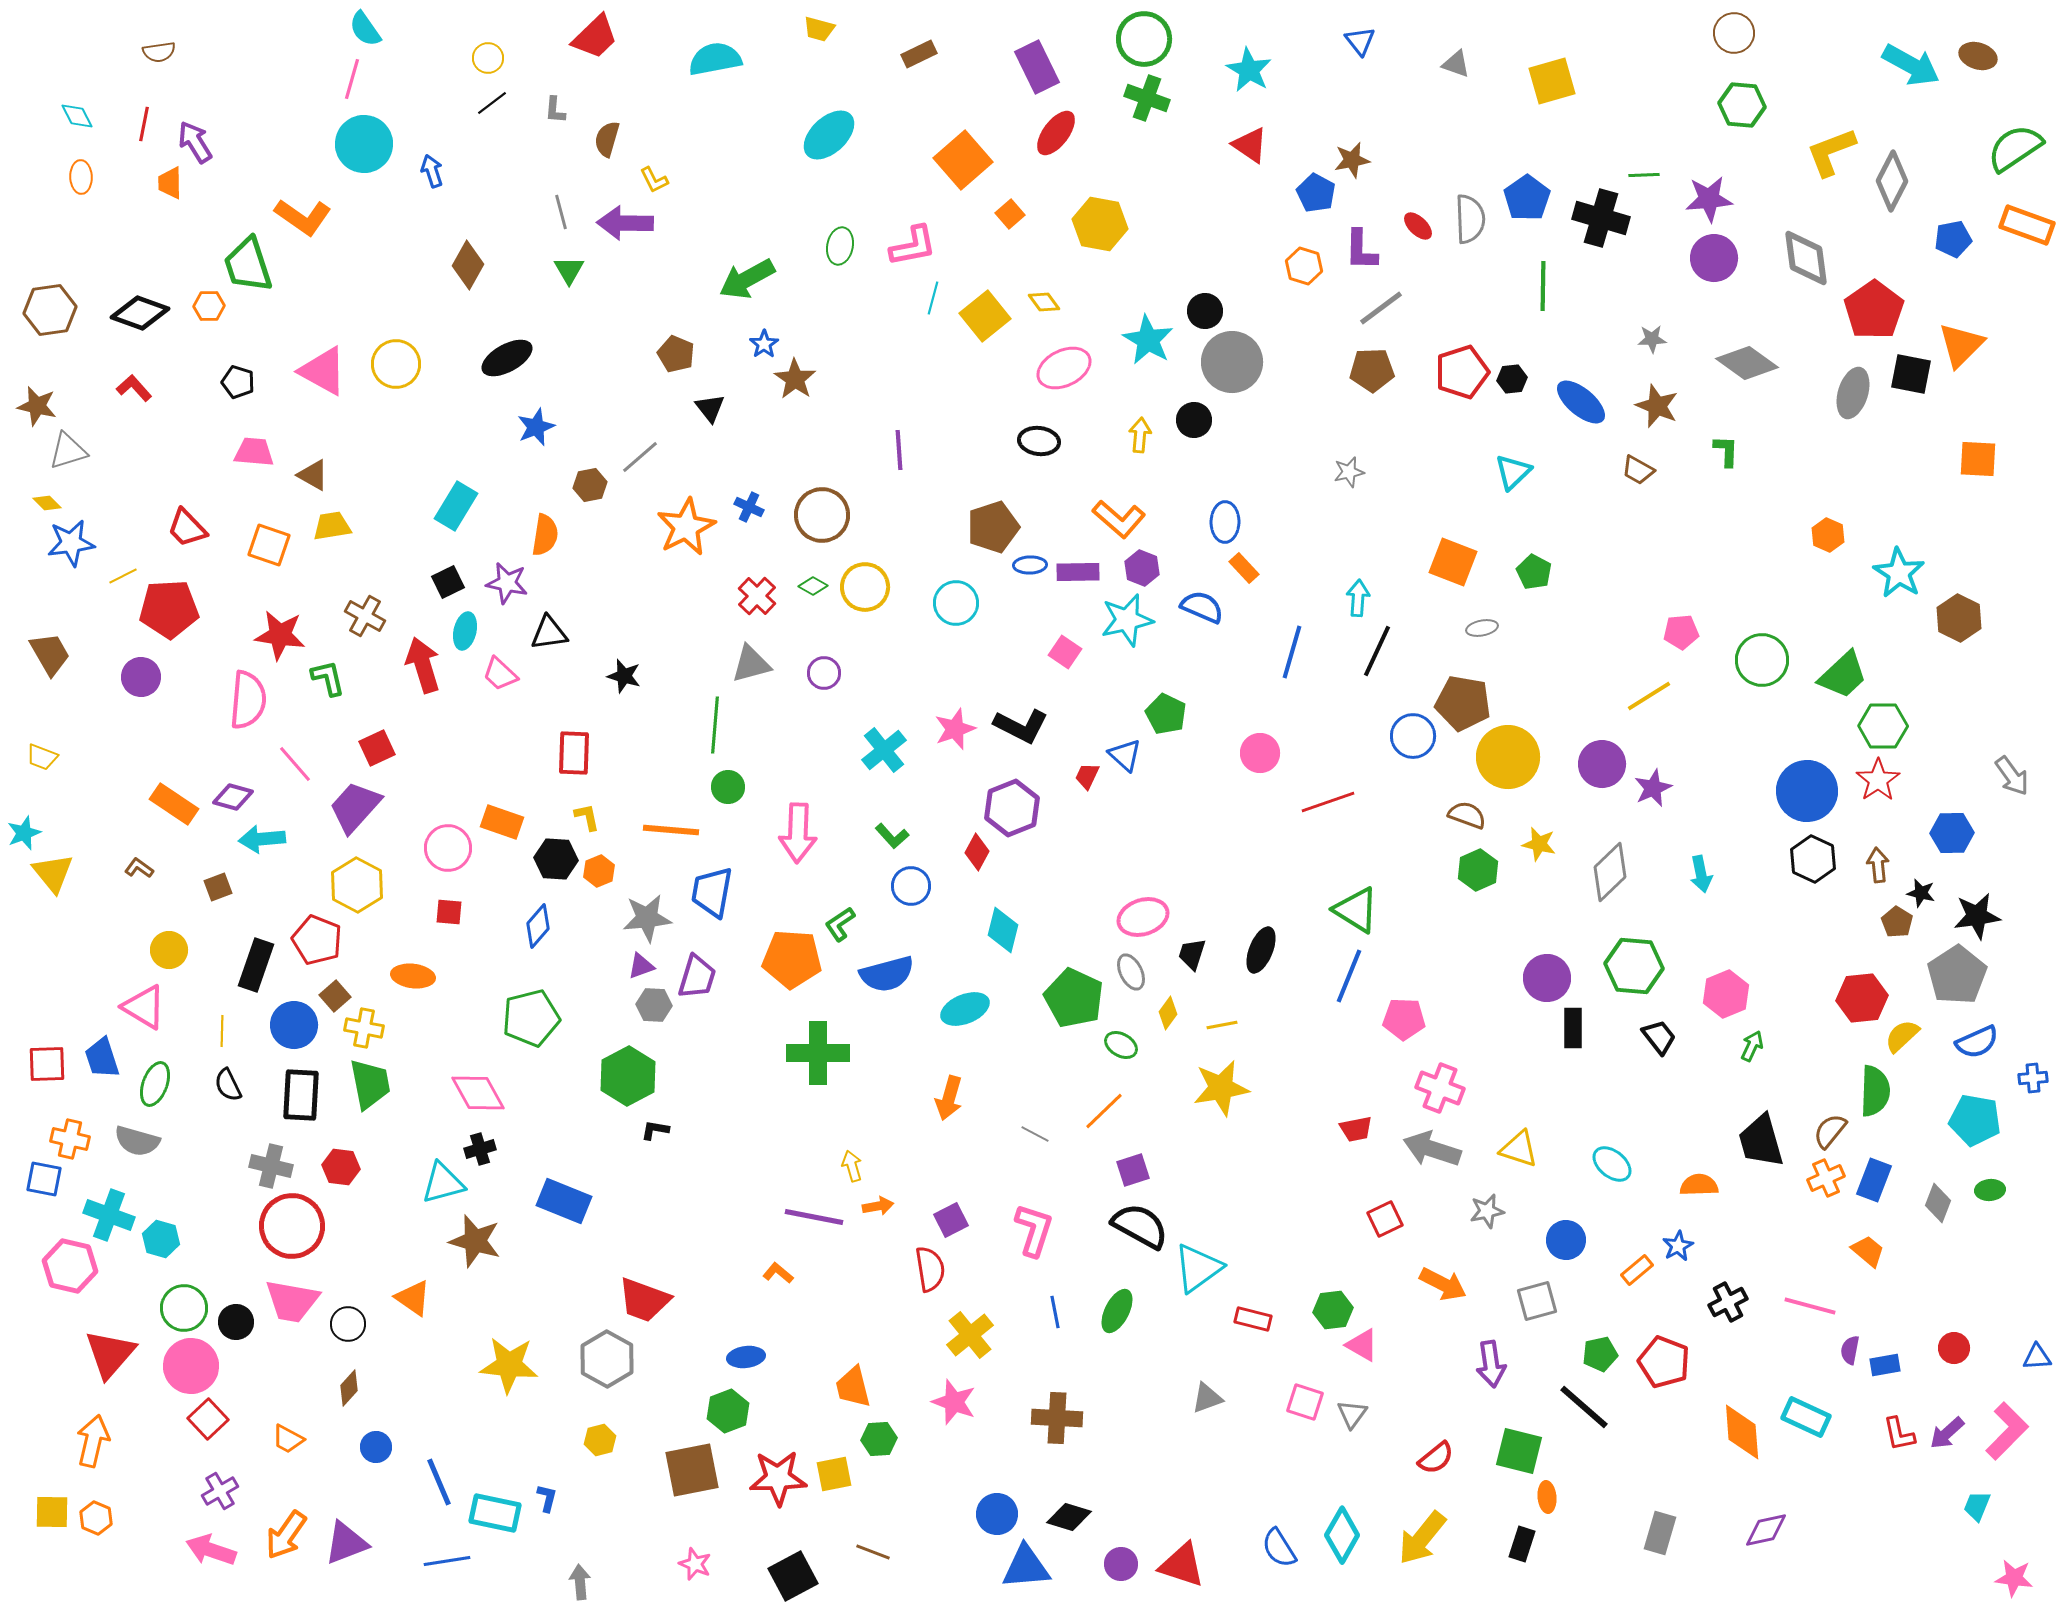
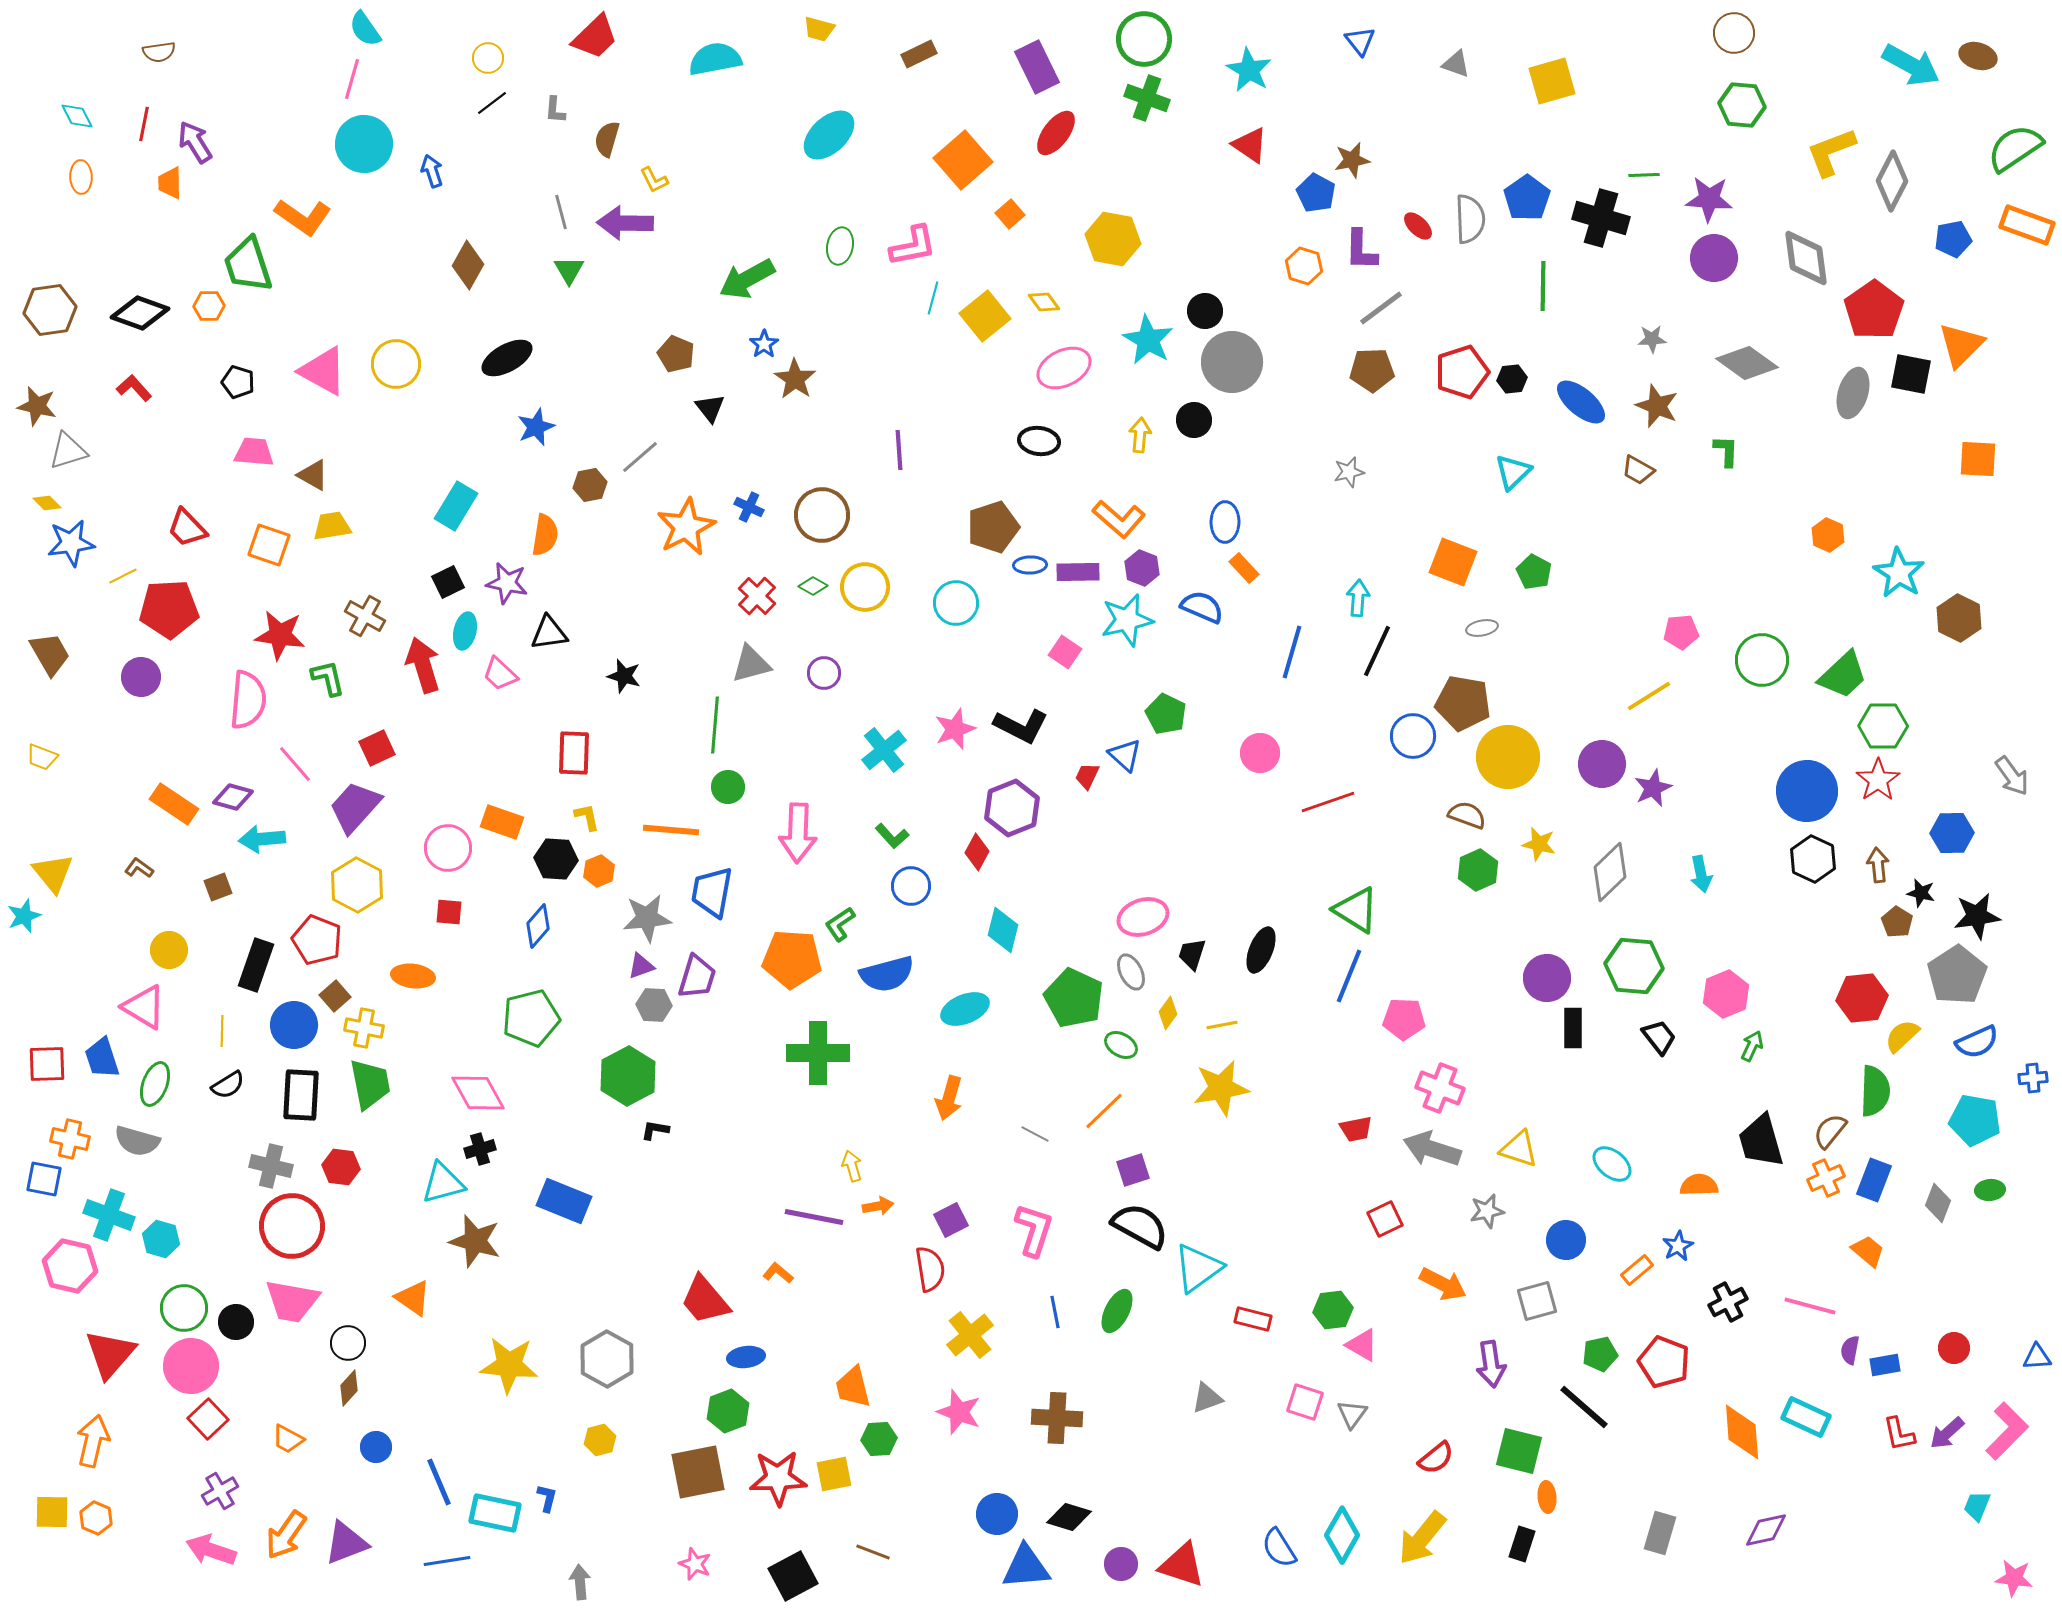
purple star at (1709, 199): rotated 9 degrees clockwise
yellow hexagon at (1100, 224): moved 13 px right, 15 px down
cyan star at (24, 833): moved 83 px down
black semicircle at (228, 1085): rotated 96 degrees counterclockwise
red trapezoid at (644, 1300): moved 61 px right; rotated 30 degrees clockwise
black circle at (348, 1324): moved 19 px down
pink star at (954, 1402): moved 5 px right, 10 px down
brown square at (692, 1470): moved 6 px right, 2 px down
